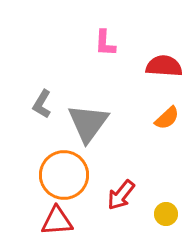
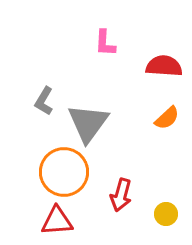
gray L-shape: moved 2 px right, 3 px up
orange circle: moved 3 px up
red arrow: rotated 24 degrees counterclockwise
